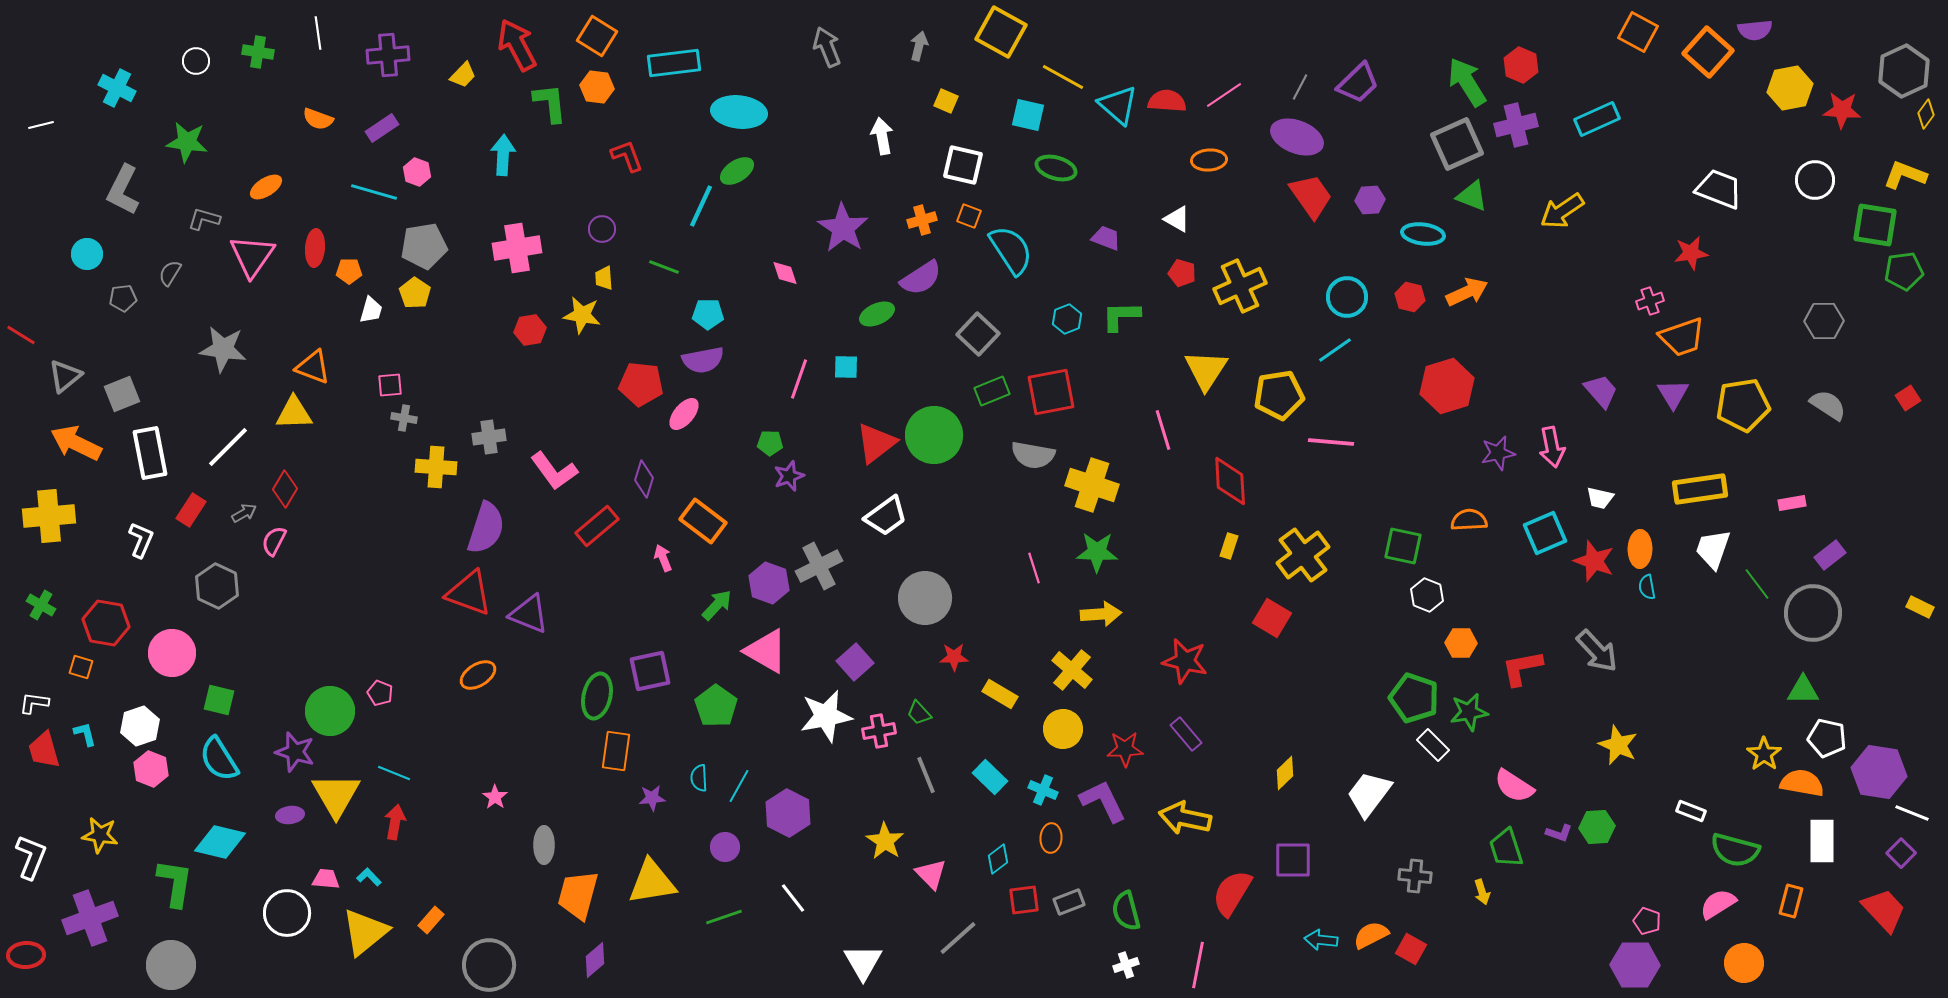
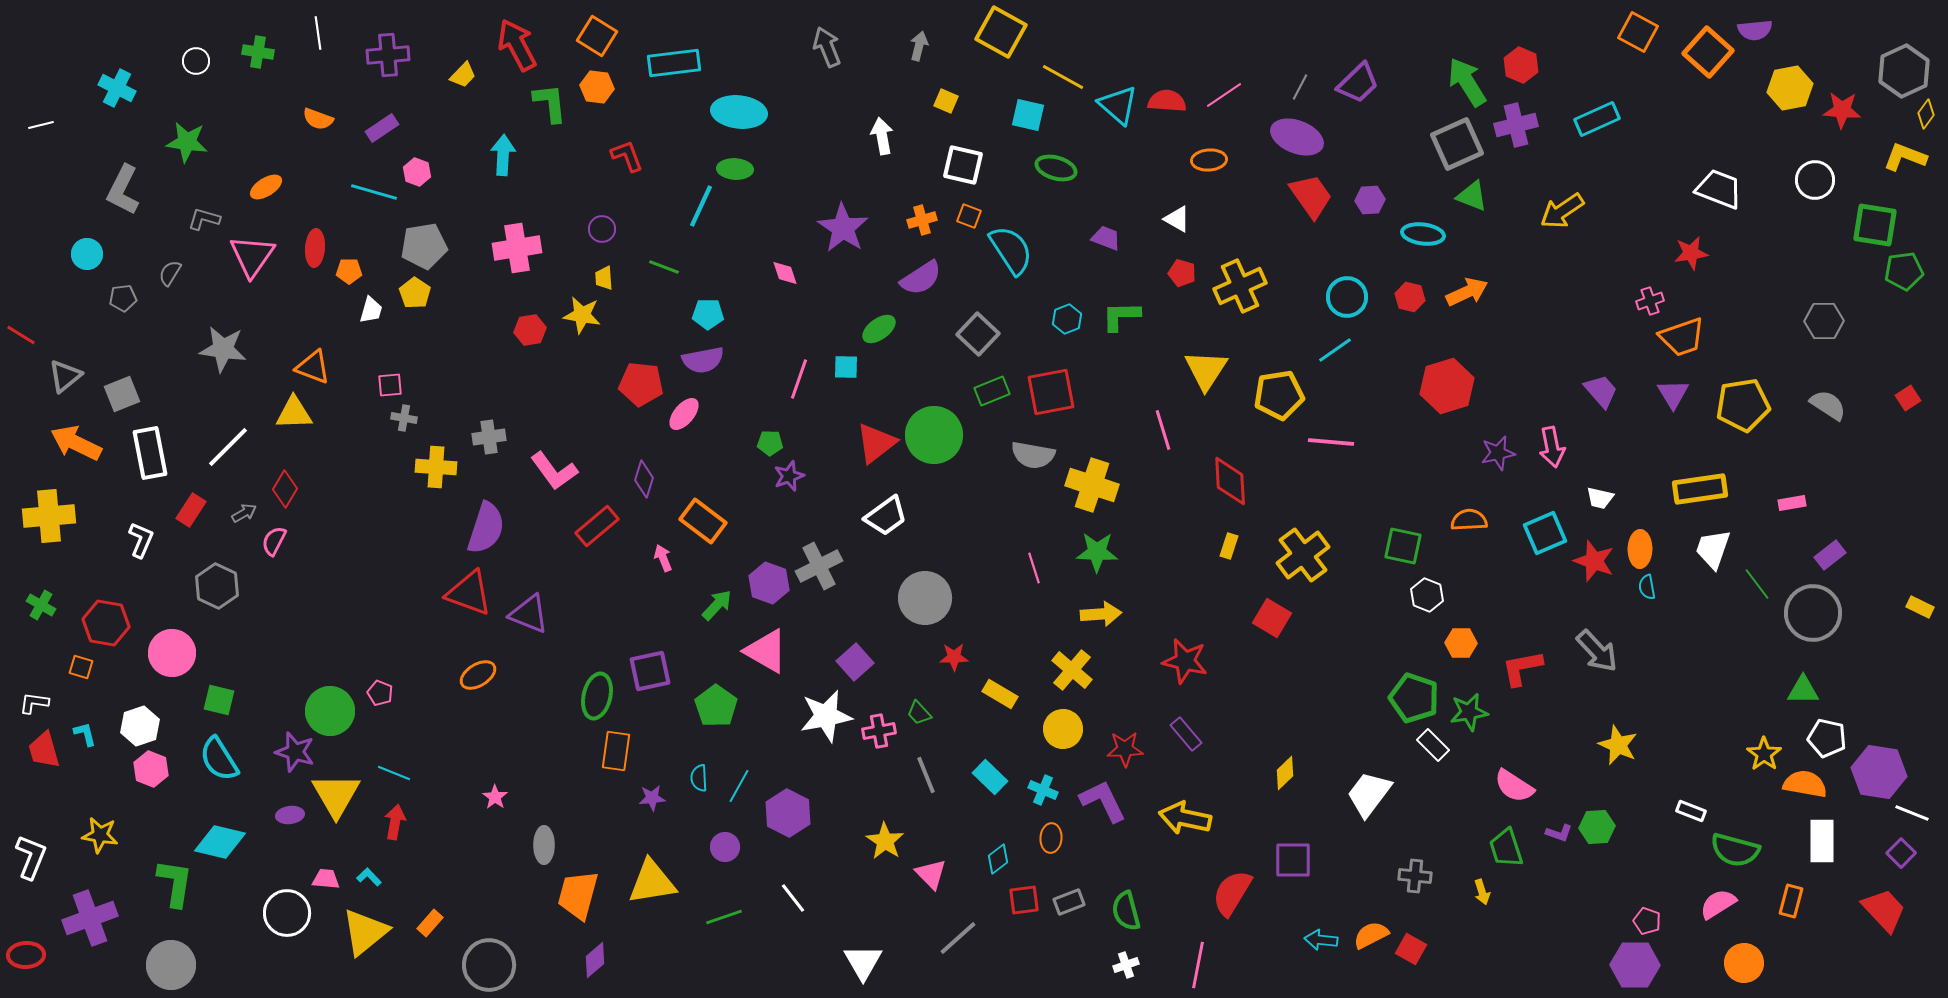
green ellipse at (737, 171): moved 2 px left, 2 px up; rotated 36 degrees clockwise
yellow L-shape at (1905, 175): moved 18 px up
green ellipse at (877, 314): moved 2 px right, 15 px down; rotated 12 degrees counterclockwise
orange semicircle at (1802, 783): moved 3 px right, 1 px down
orange rectangle at (431, 920): moved 1 px left, 3 px down
